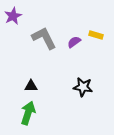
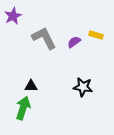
green arrow: moved 5 px left, 5 px up
